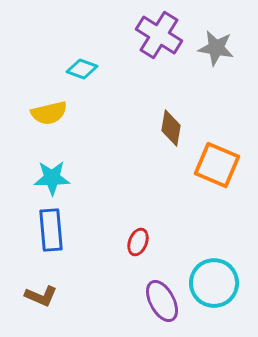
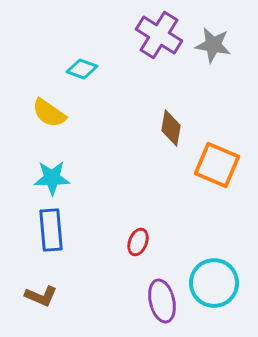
gray star: moved 3 px left, 3 px up
yellow semicircle: rotated 48 degrees clockwise
purple ellipse: rotated 15 degrees clockwise
